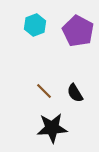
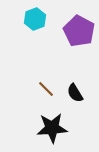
cyan hexagon: moved 6 px up
purple pentagon: moved 1 px right
brown line: moved 2 px right, 2 px up
